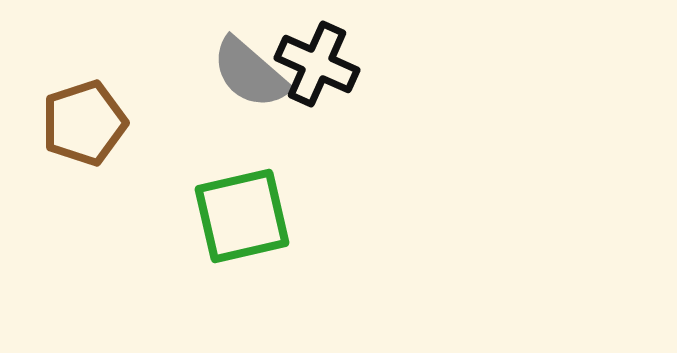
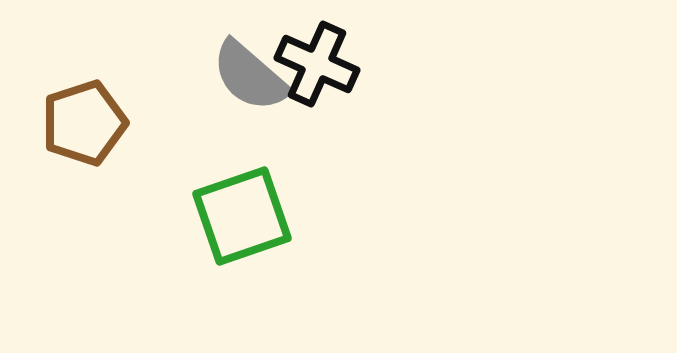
gray semicircle: moved 3 px down
green square: rotated 6 degrees counterclockwise
